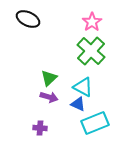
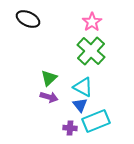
blue triangle: moved 2 px right, 1 px down; rotated 28 degrees clockwise
cyan rectangle: moved 1 px right, 2 px up
purple cross: moved 30 px right
